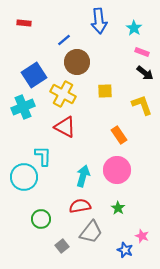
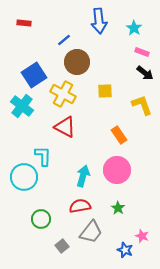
cyan cross: moved 1 px left, 1 px up; rotated 30 degrees counterclockwise
